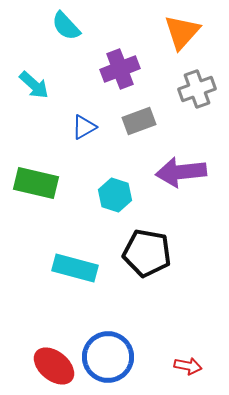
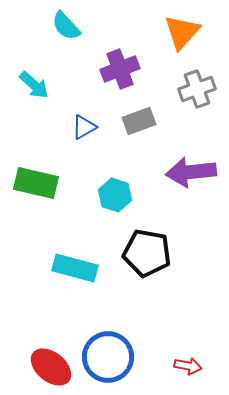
purple arrow: moved 10 px right
red ellipse: moved 3 px left, 1 px down
